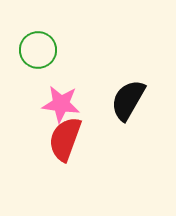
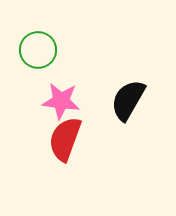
pink star: moved 3 px up
